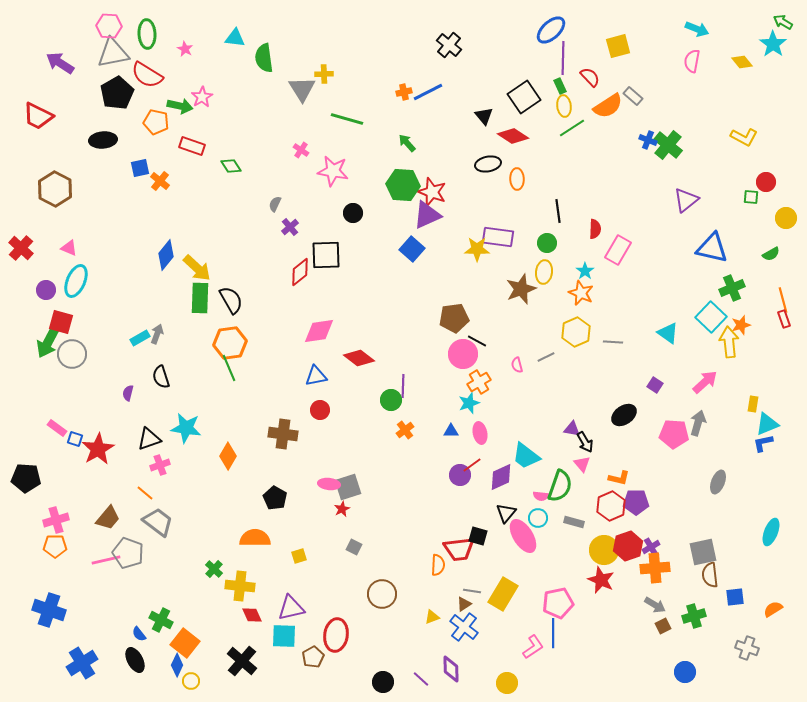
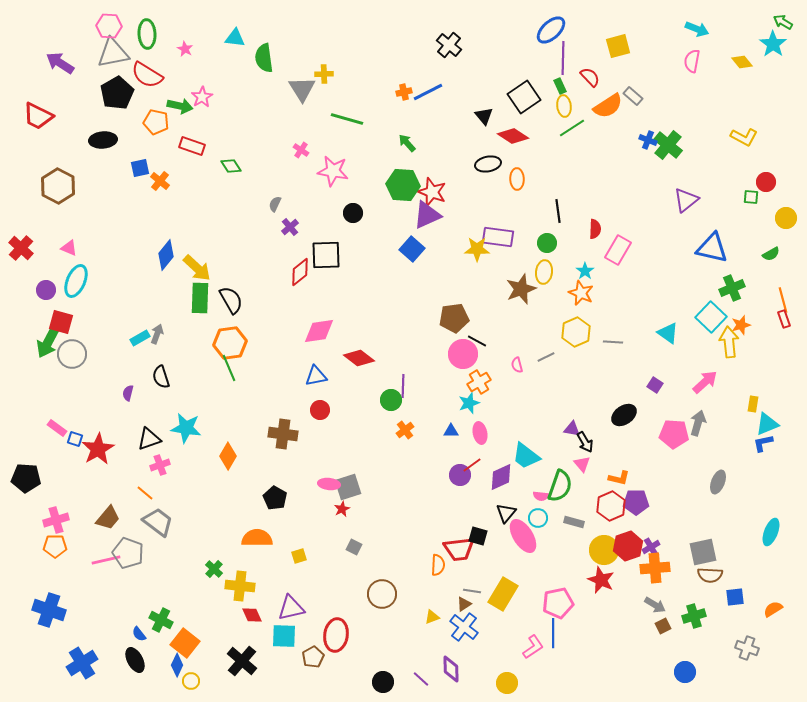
brown hexagon at (55, 189): moved 3 px right, 3 px up
orange semicircle at (255, 538): moved 2 px right
brown semicircle at (710, 575): rotated 80 degrees counterclockwise
